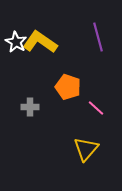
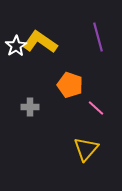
white star: moved 4 px down; rotated 10 degrees clockwise
orange pentagon: moved 2 px right, 2 px up
